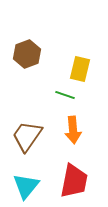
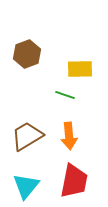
yellow rectangle: rotated 75 degrees clockwise
orange arrow: moved 4 px left, 6 px down
brown trapezoid: rotated 24 degrees clockwise
